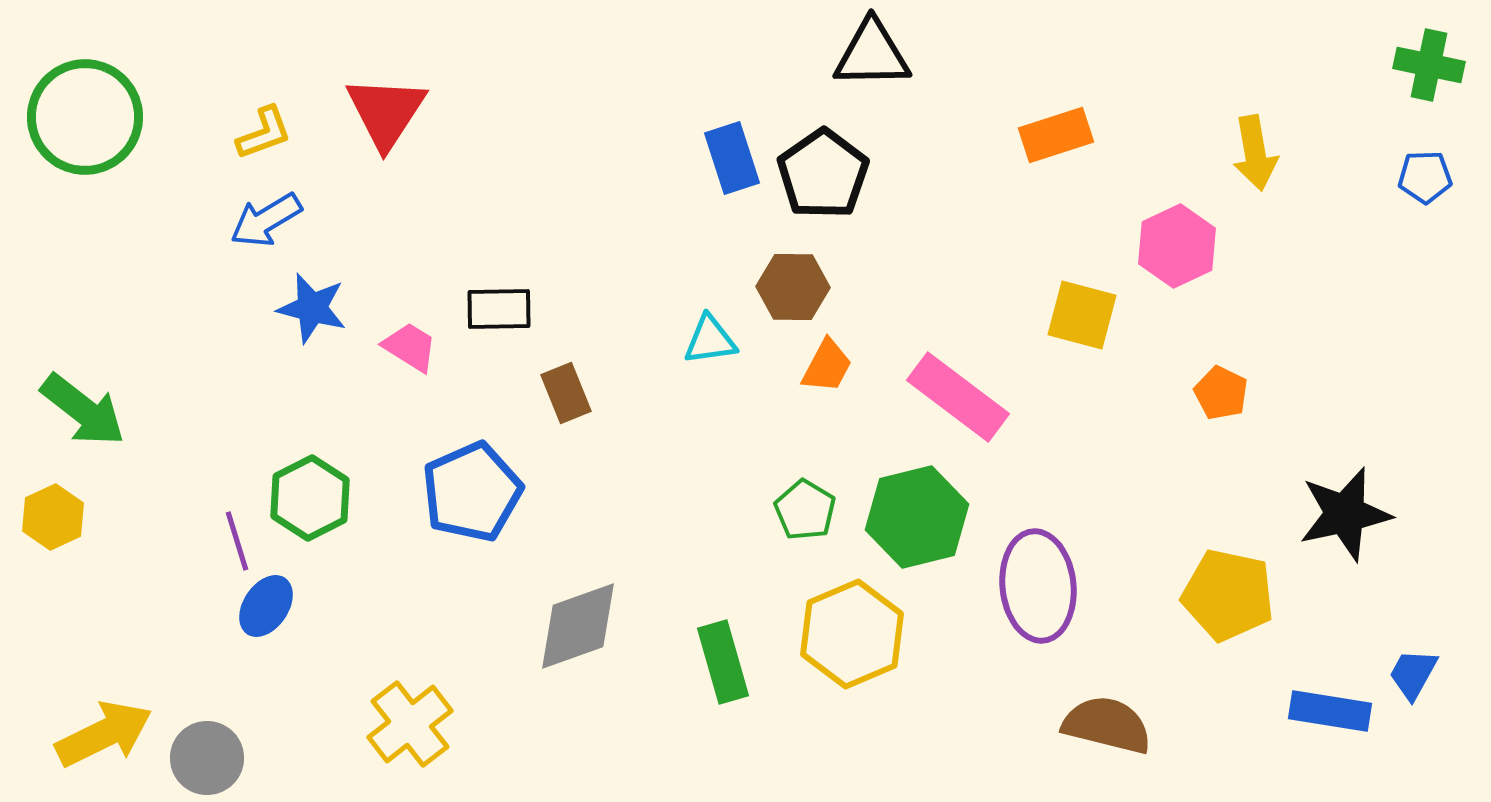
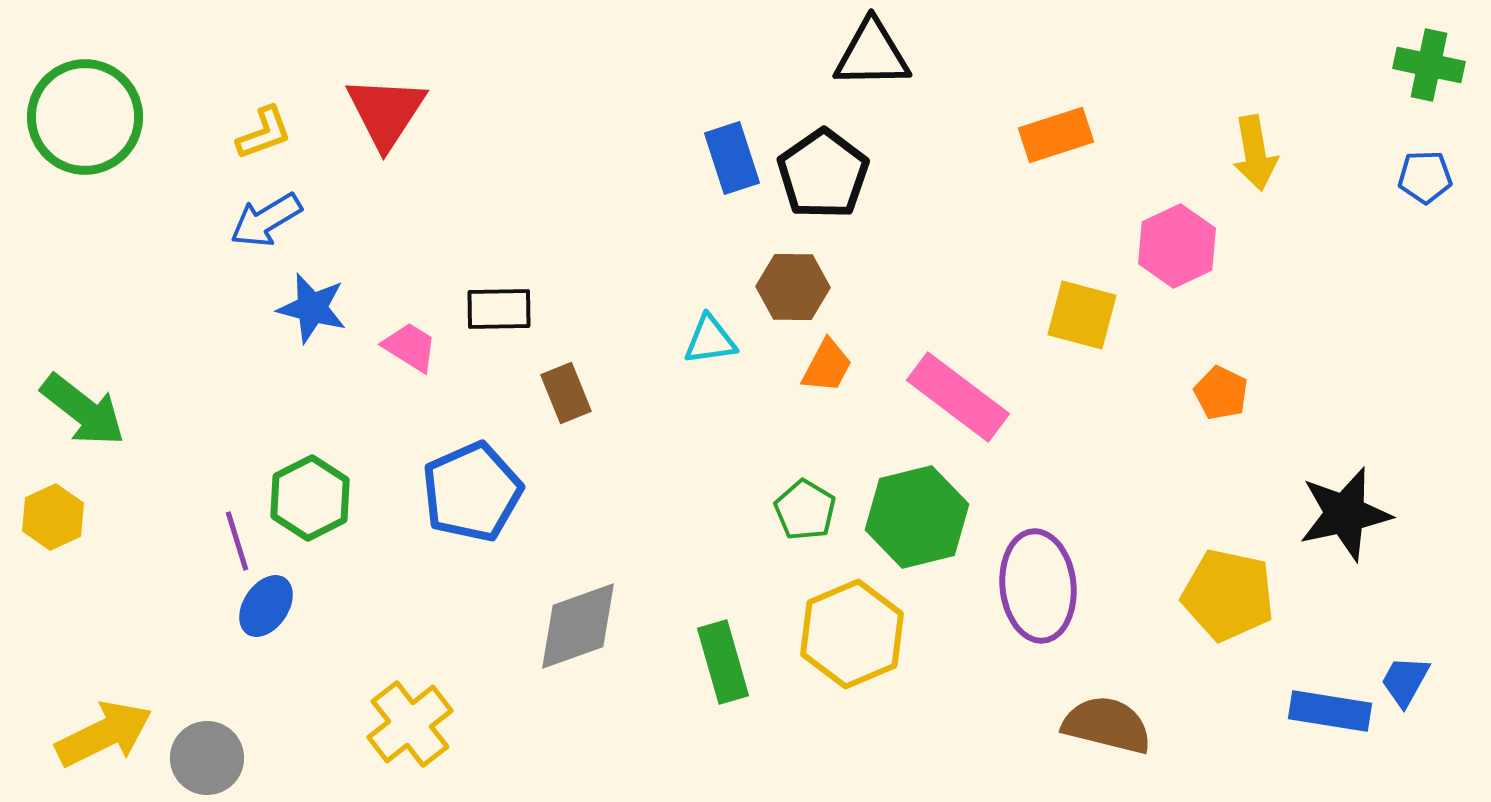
blue trapezoid at (1413, 674): moved 8 px left, 7 px down
